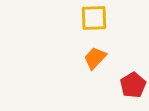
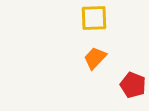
red pentagon: rotated 20 degrees counterclockwise
